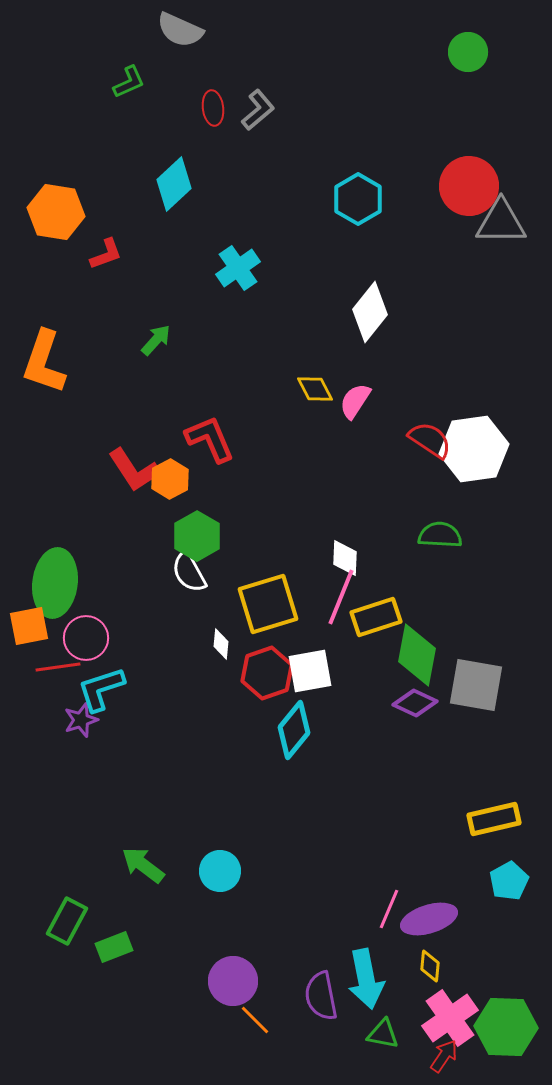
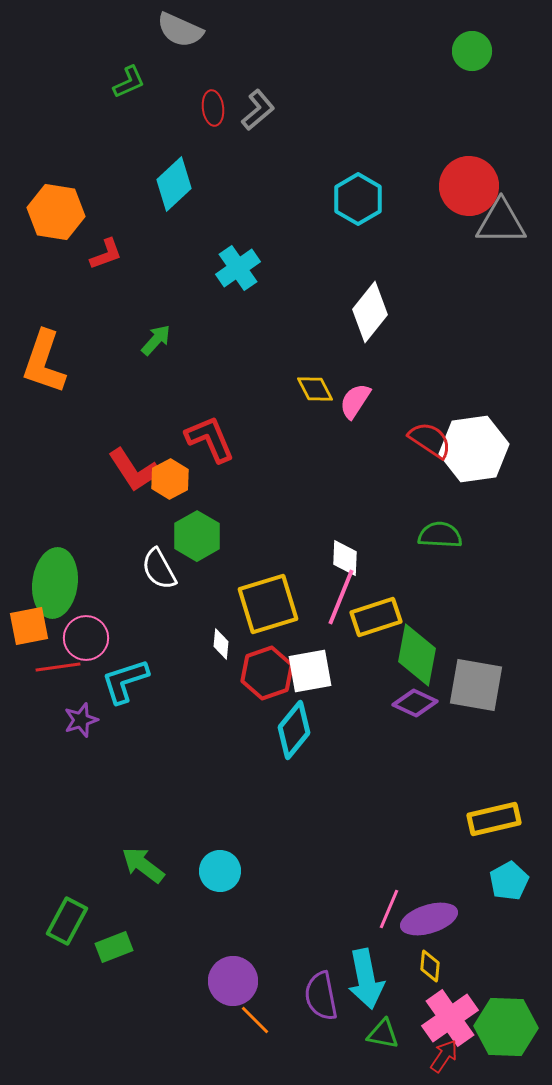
green circle at (468, 52): moved 4 px right, 1 px up
white semicircle at (189, 572): moved 30 px left, 3 px up
cyan L-shape at (101, 689): moved 24 px right, 8 px up
